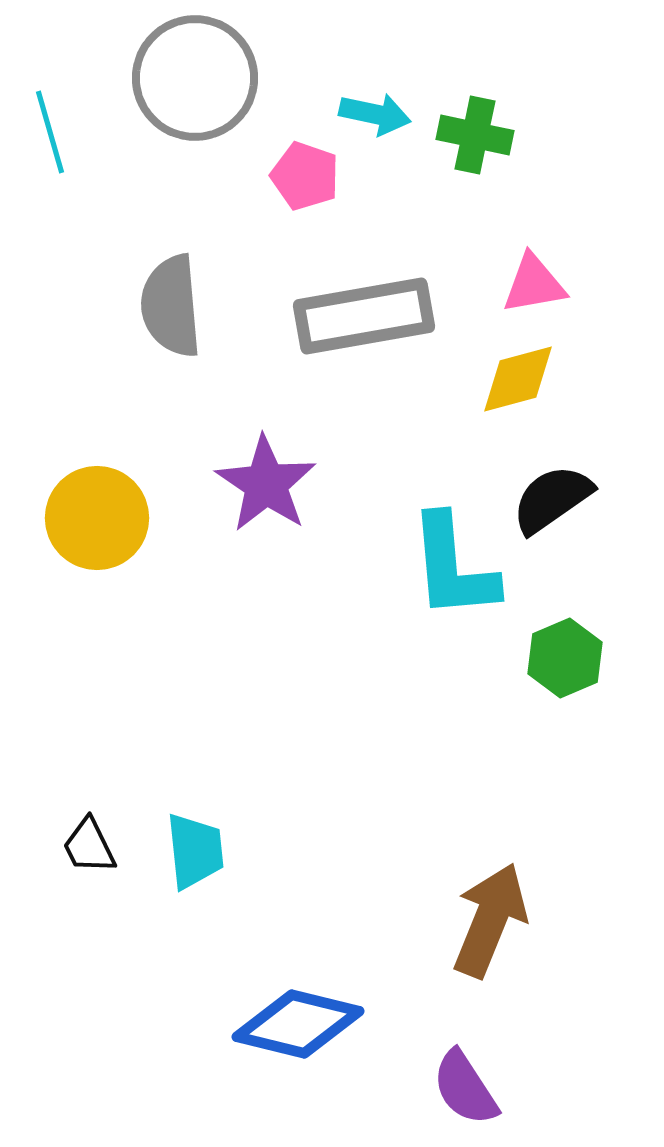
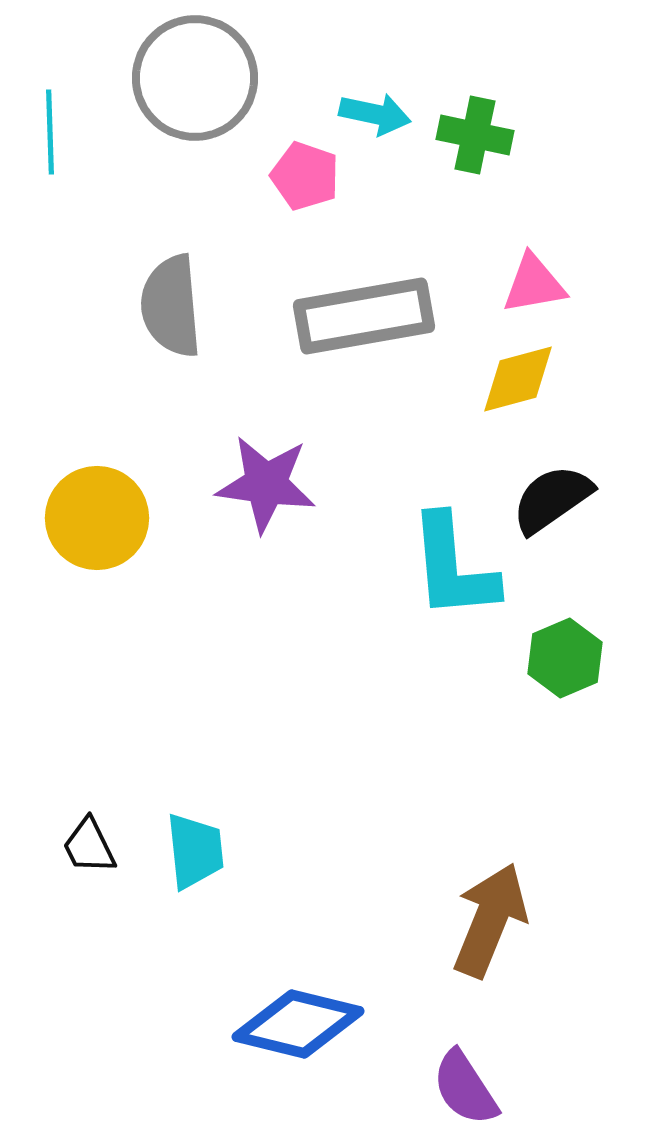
cyan line: rotated 14 degrees clockwise
purple star: rotated 26 degrees counterclockwise
